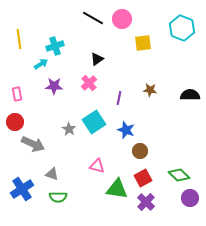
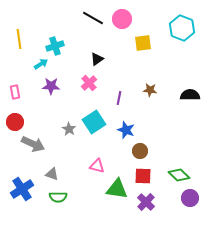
purple star: moved 3 px left
pink rectangle: moved 2 px left, 2 px up
red square: moved 2 px up; rotated 30 degrees clockwise
